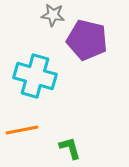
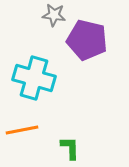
gray star: moved 1 px right
cyan cross: moved 1 px left, 2 px down
green L-shape: rotated 15 degrees clockwise
